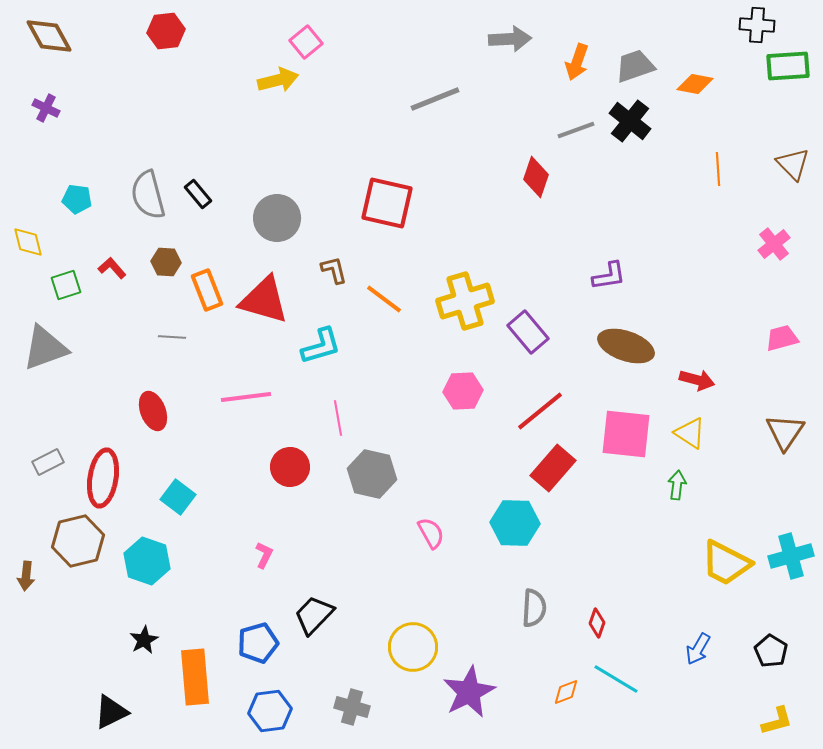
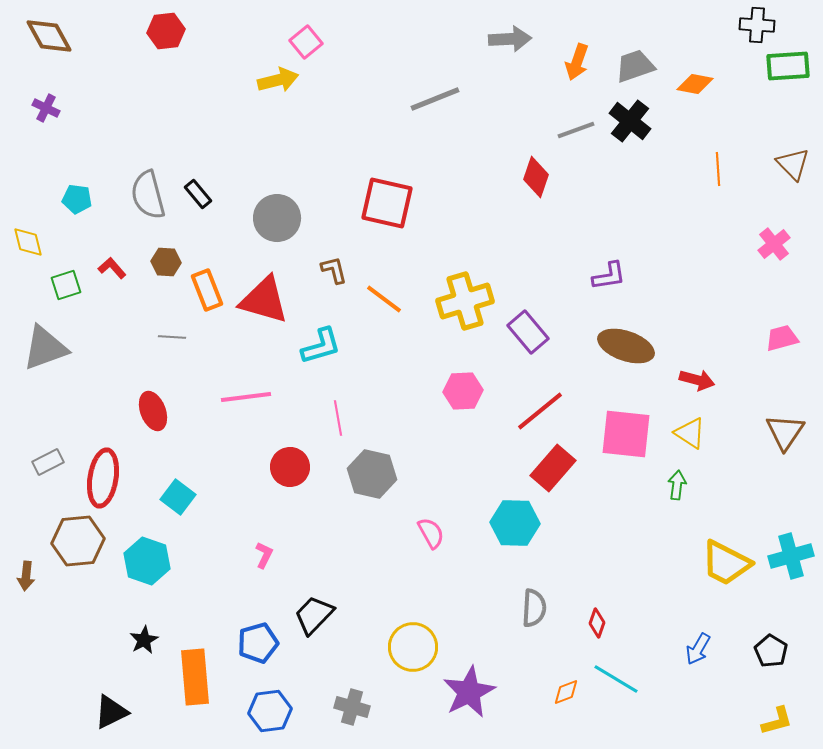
brown hexagon at (78, 541): rotated 9 degrees clockwise
